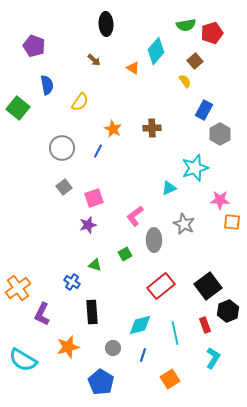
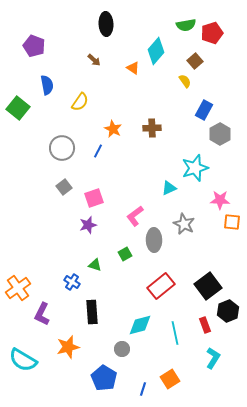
gray circle at (113, 348): moved 9 px right, 1 px down
blue line at (143, 355): moved 34 px down
blue pentagon at (101, 382): moved 3 px right, 4 px up
